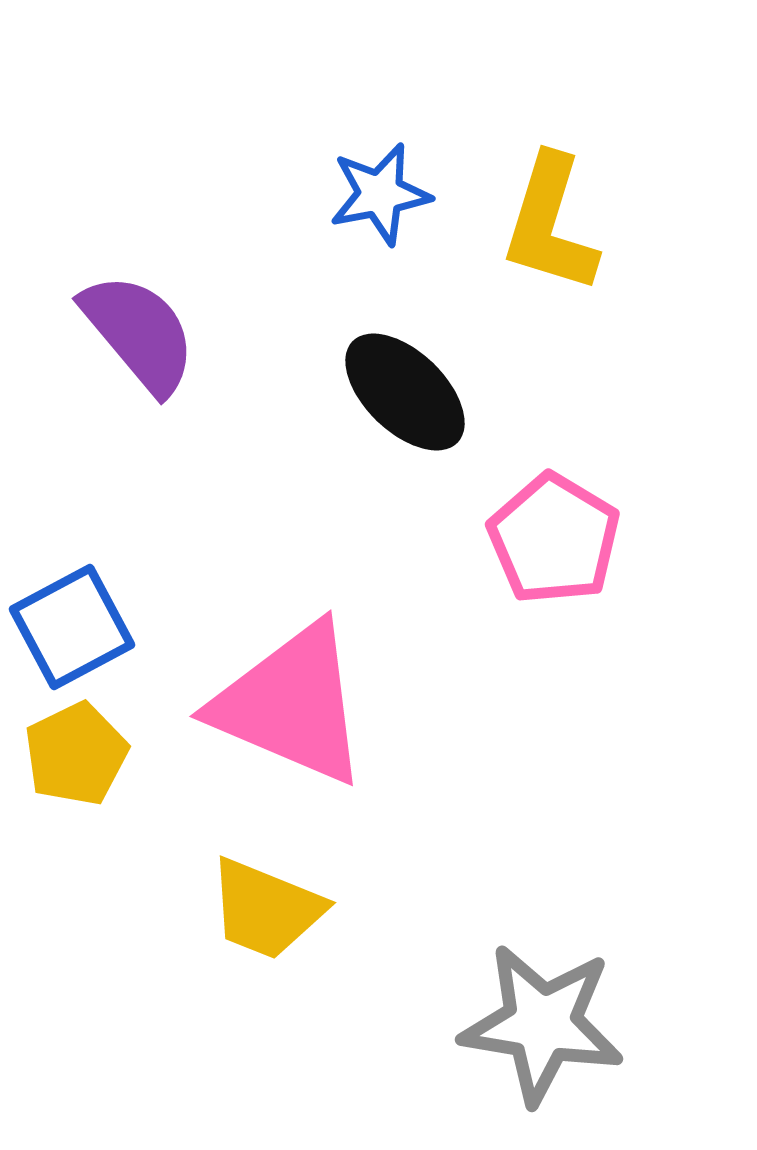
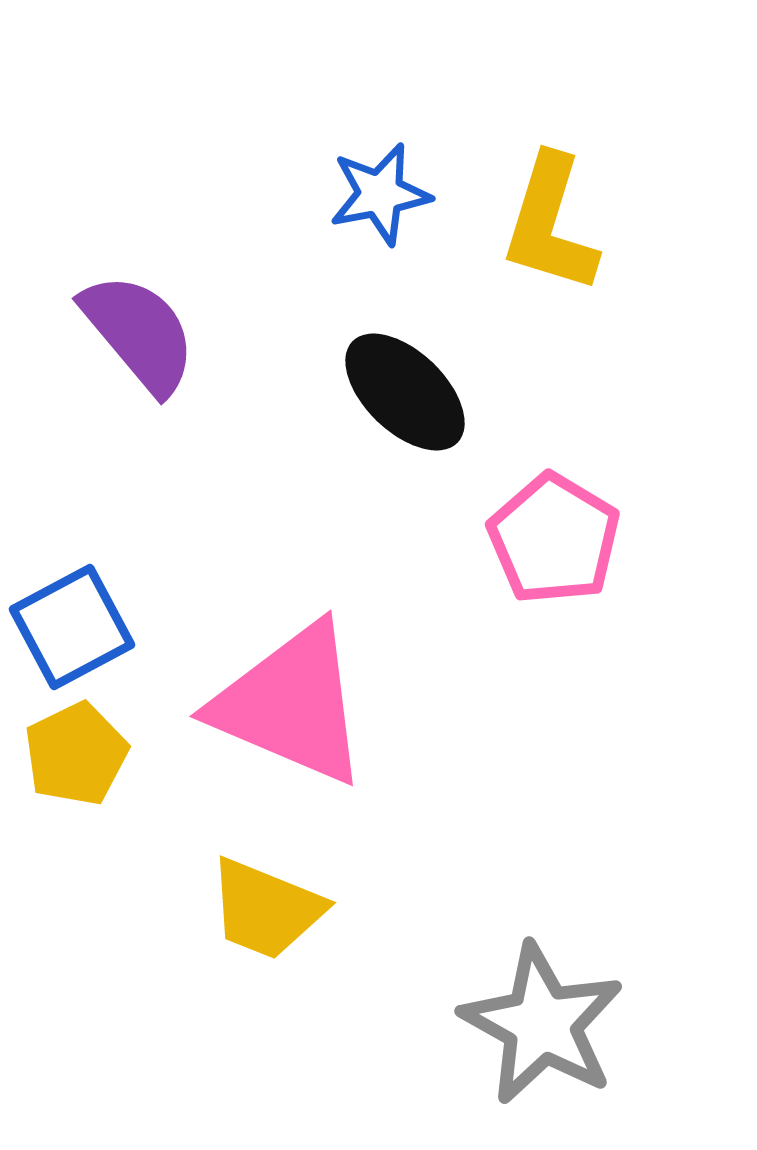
gray star: rotated 20 degrees clockwise
